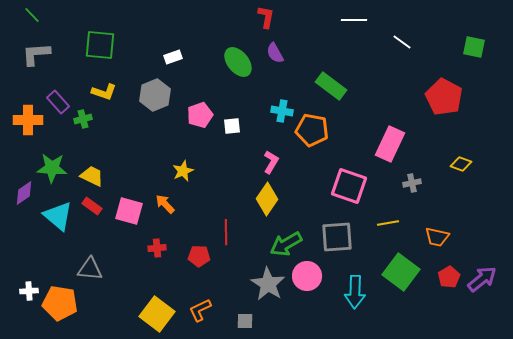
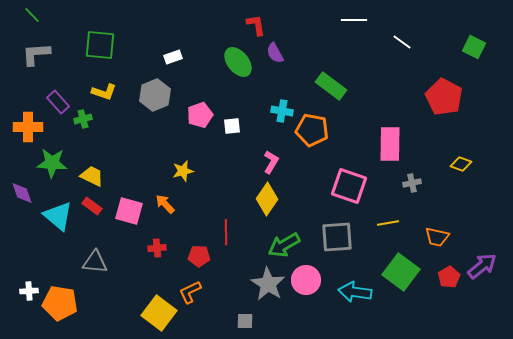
red L-shape at (266, 17): moved 10 px left, 8 px down; rotated 20 degrees counterclockwise
green square at (474, 47): rotated 15 degrees clockwise
orange cross at (28, 120): moved 7 px down
pink rectangle at (390, 144): rotated 24 degrees counterclockwise
green star at (52, 168): moved 5 px up
yellow star at (183, 171): rotated 10 degrees clockwise
purple diamond at (24, 193): moved 2 px left; rotated 75 degrees counterclockwise
green arrow at (286, 244): moved 2 px left, 1 px down
gray triangle at (90, 269): moved 5 px right, 7 px up
pink circle at (307, 276): moved 1 px left, 4 px down
purple arrow at (482, 279): moved 13 px up
cyan arrow at (355, 292): rotated 96 degrees clockwise
orange L-shape at (200, 310): moved 10 px left, 18 px up
yellow square at (157, 314): moved 2 px right, 1 px up
